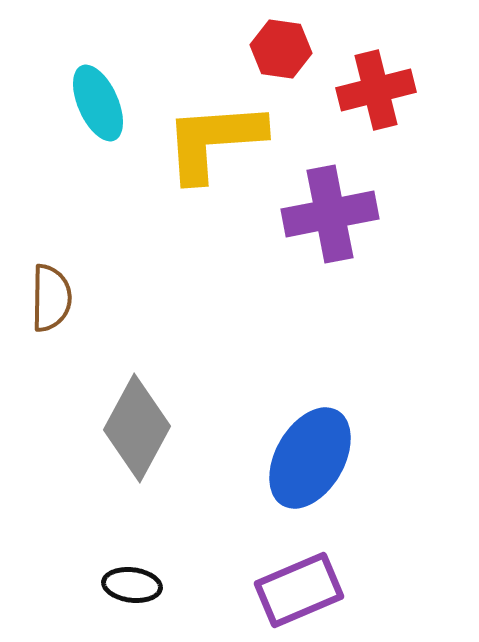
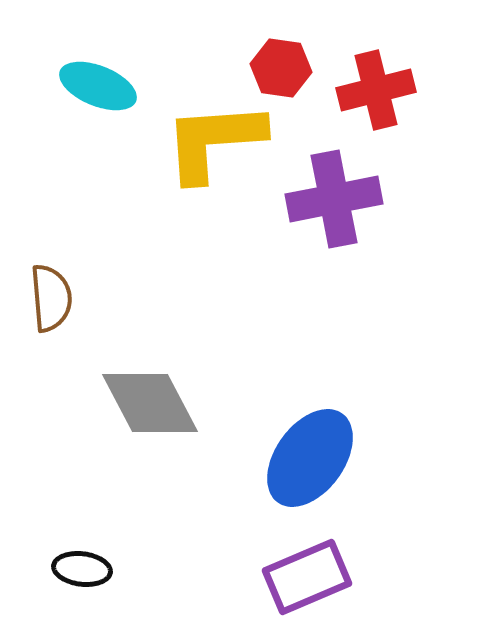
red hexagon: moved 19 px down
cyan ellipse: moved 17 px up; rotated 44 degrees counterclockwise
purple cross: moved 4 px right, 15 px up
brown semicircle: rotated 6 degrees counterclockwise
gray diamond: moved 13 px right, 25 px up; rotated 56 degrees counterclockwise
blue ellipse: rotated 6 degrees clockwise
black ellipse: moved 50 px left, 16 px up
purple rectangle: moved 8 px right, 13 px up
